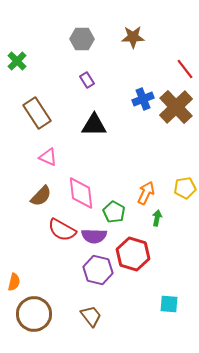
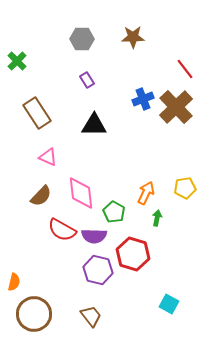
cyan square: rotated 24 degrees clockwise
